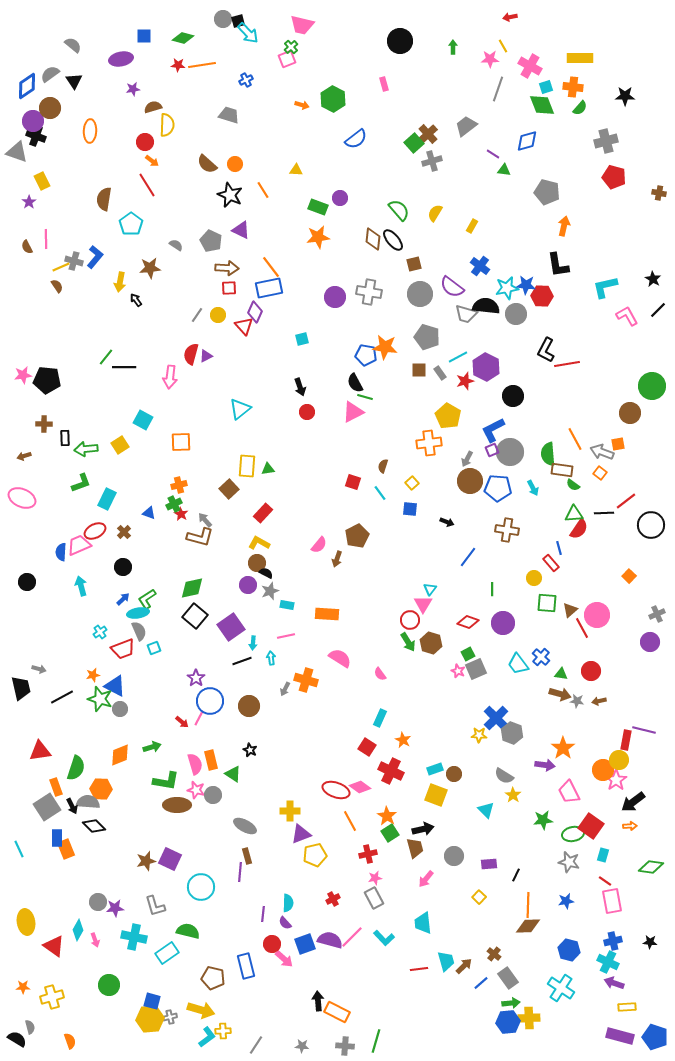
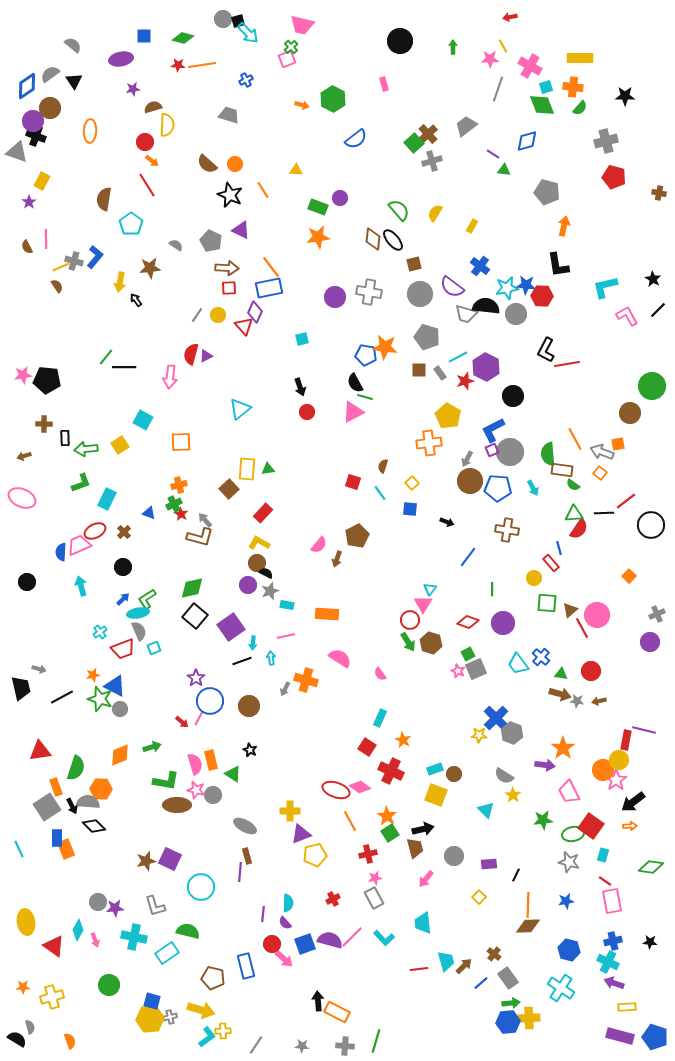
yellow rectangle at (42, 181): rotated 54 degrees clockwise
yellow rectangle at (247, 466): moved 3 px down
